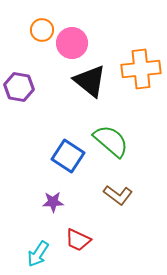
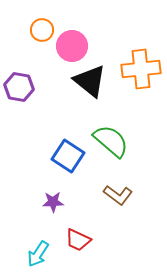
pink circle: moved 3 px down
